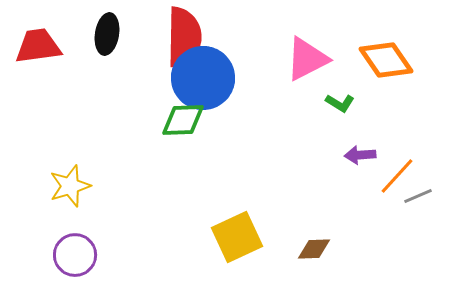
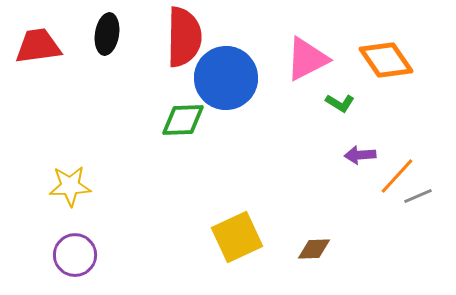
blue circle: moved 23 px right
yellow star: rotated 15 degrees clockwise
